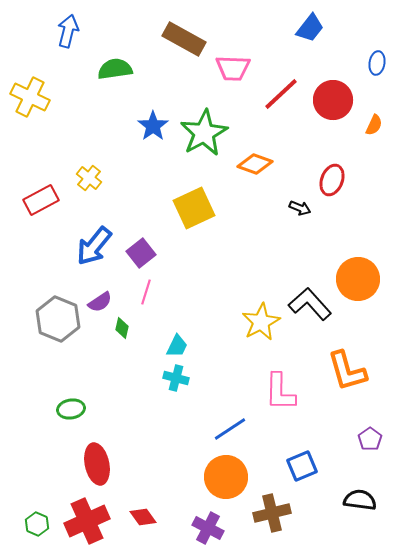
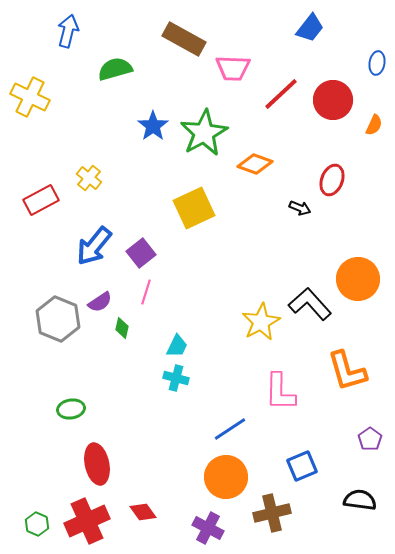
green semicircle at (115, 69): rotated 8 degrees counterclockwise
red diamond at (143, 517): moved 5 px up
